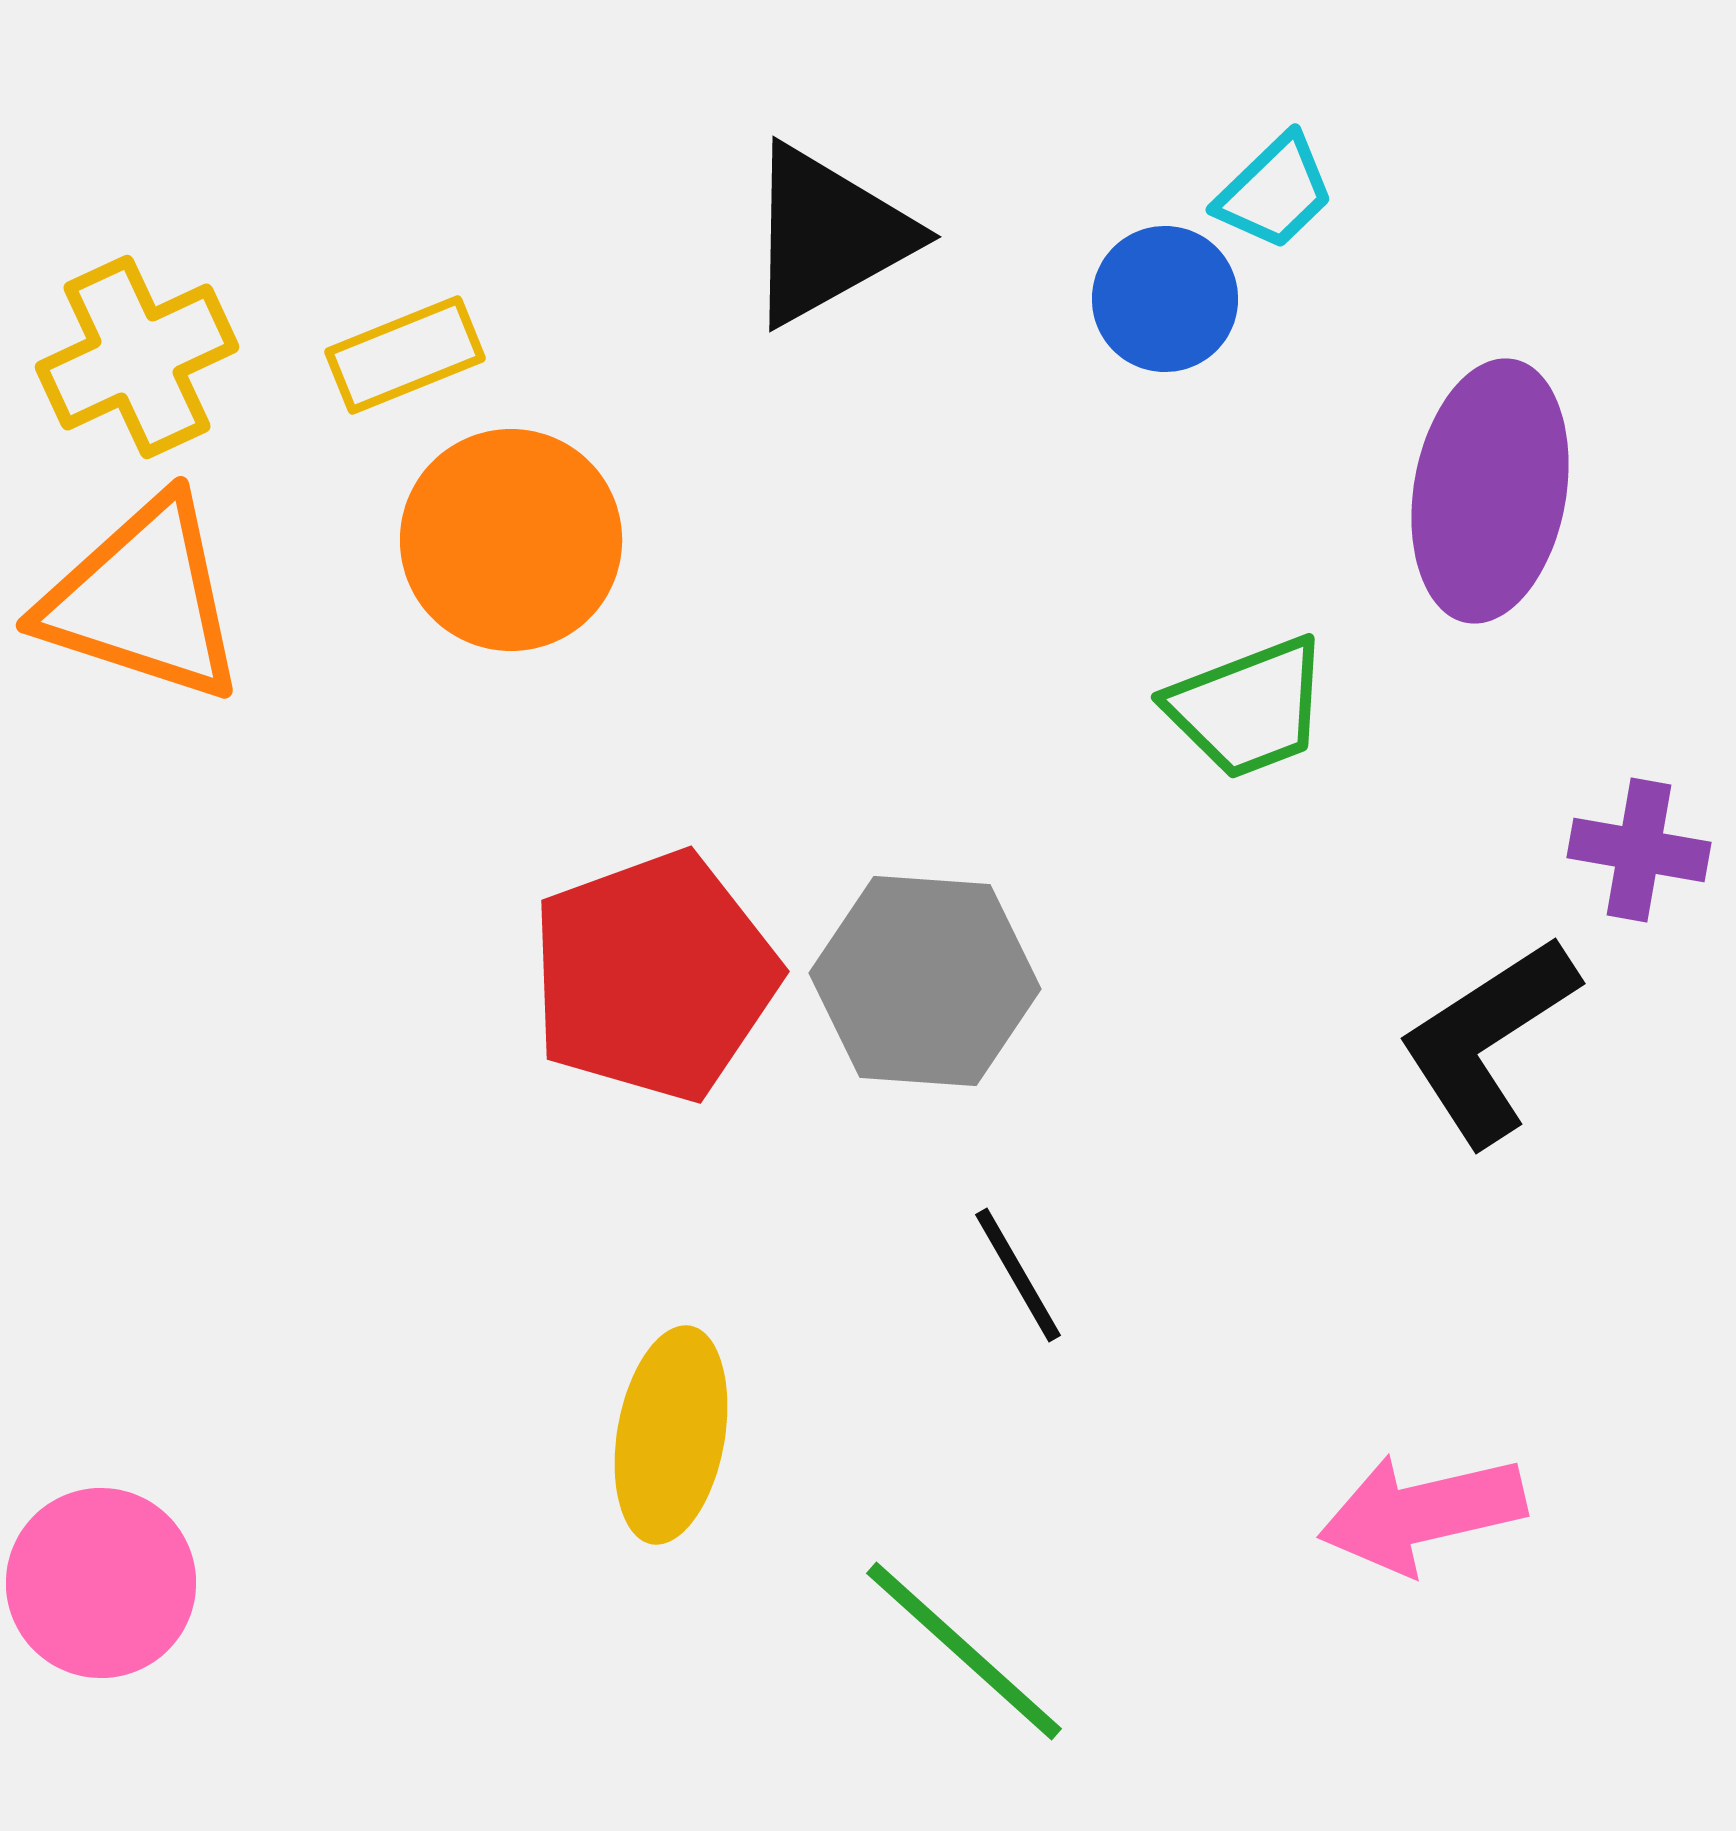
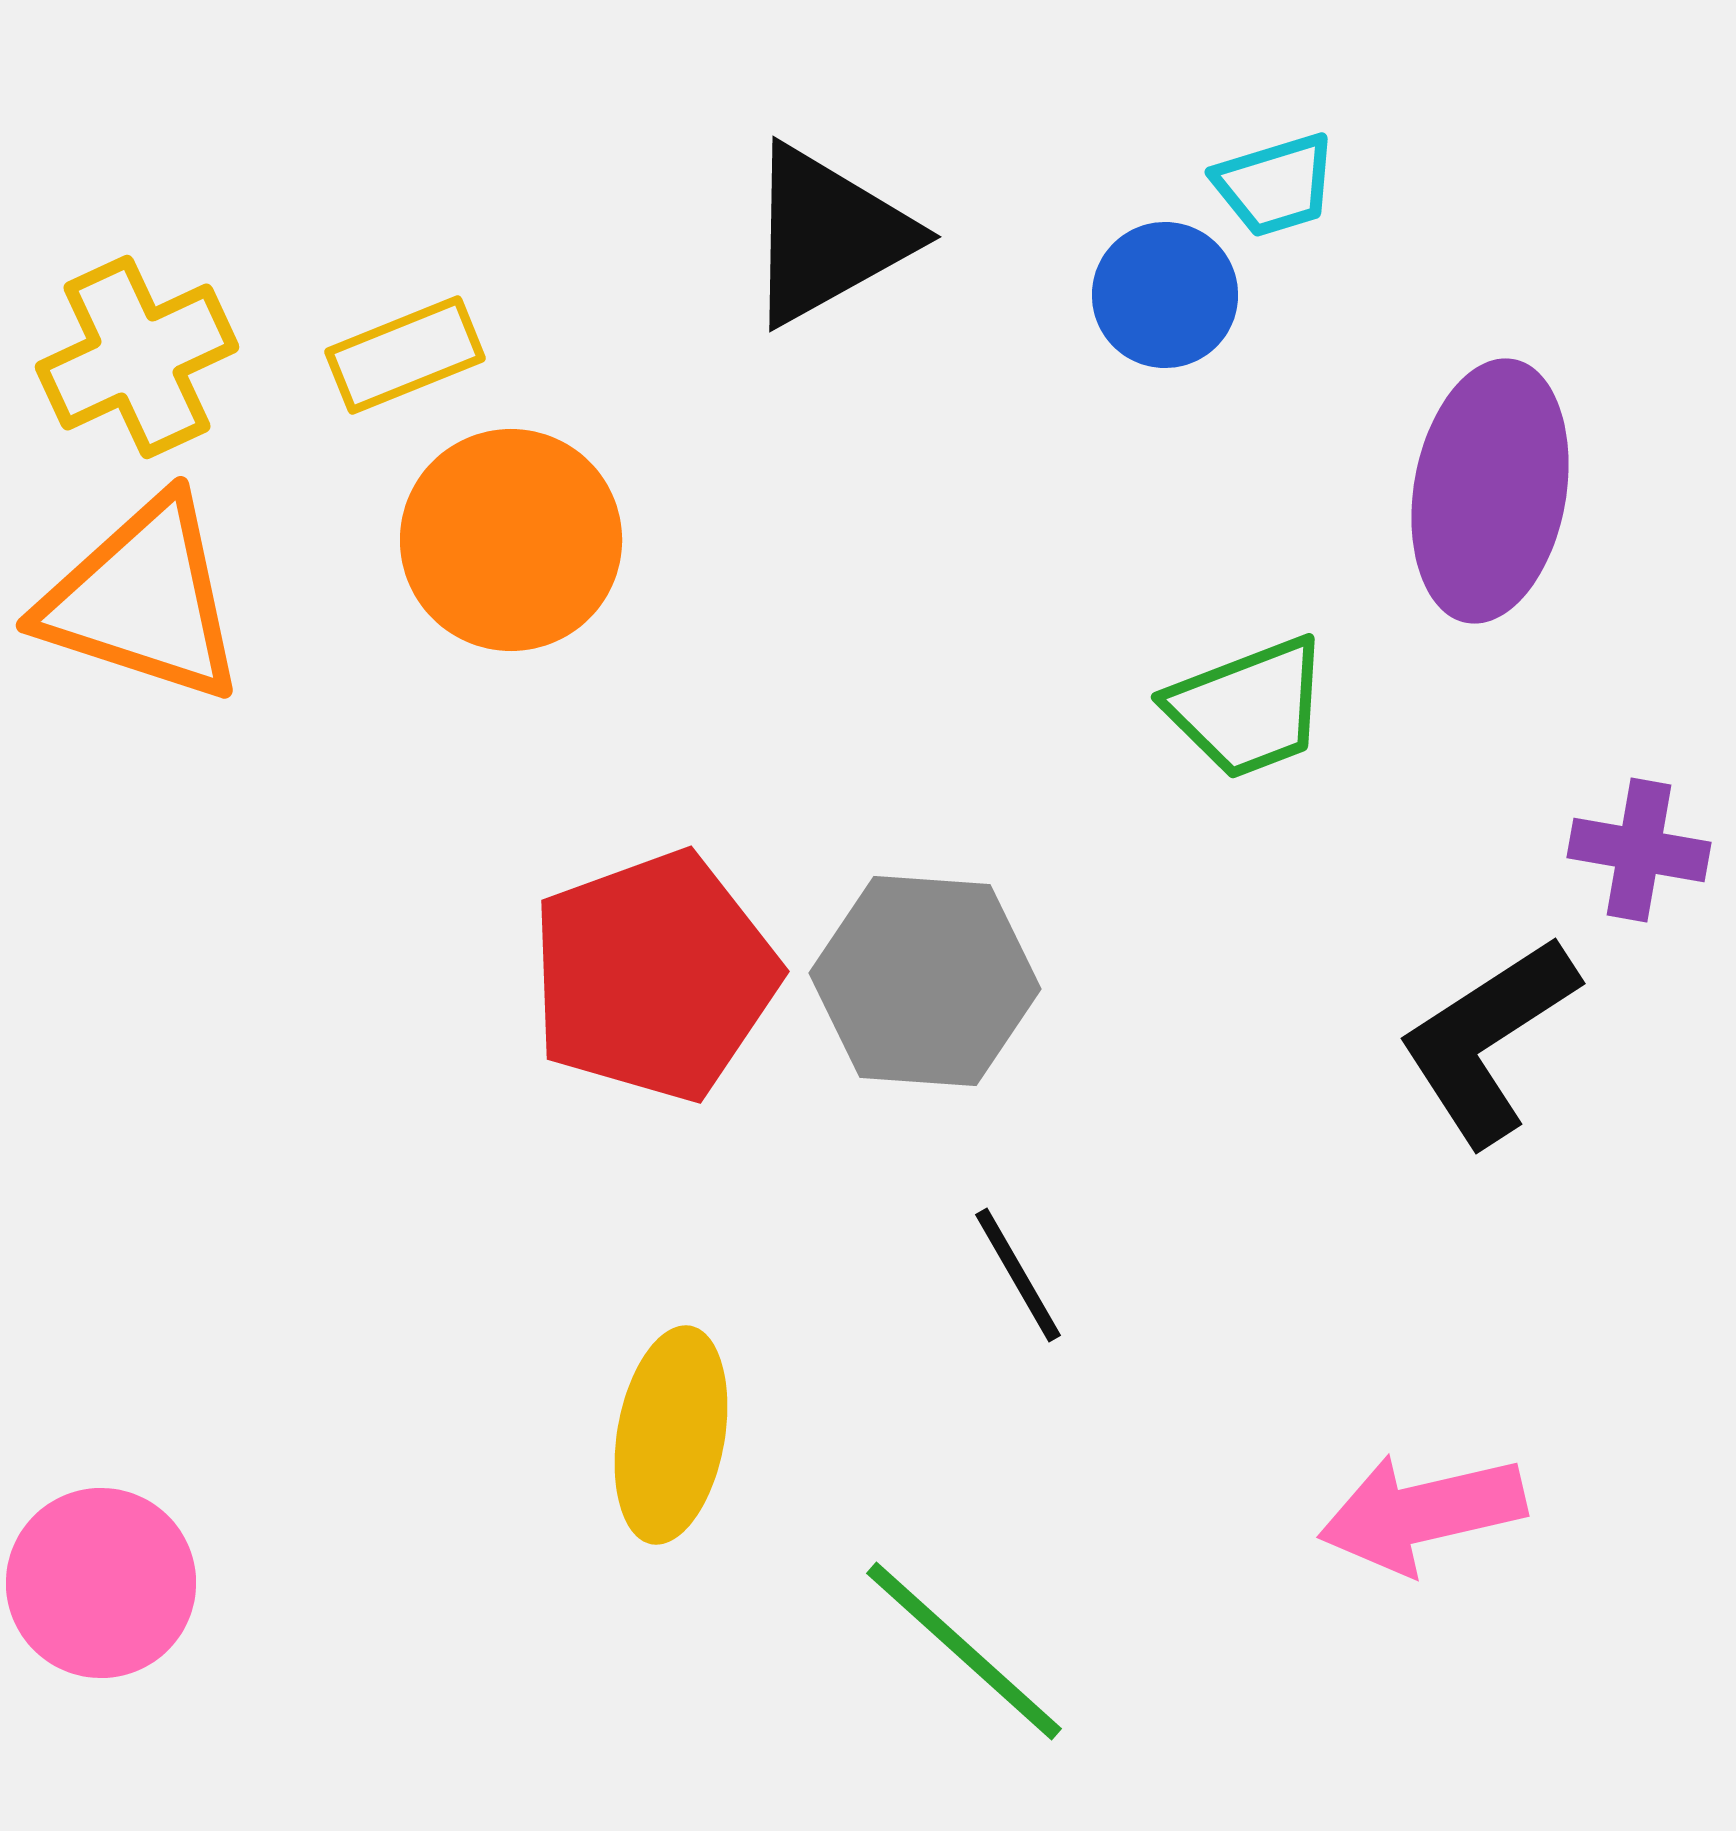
cyan trapezoid: moved 7 px up; rotated 27 degrees clockwise
blue circle: moved 4 px up
